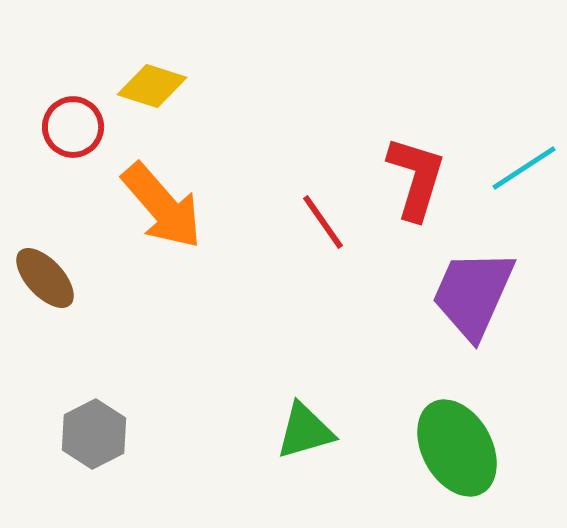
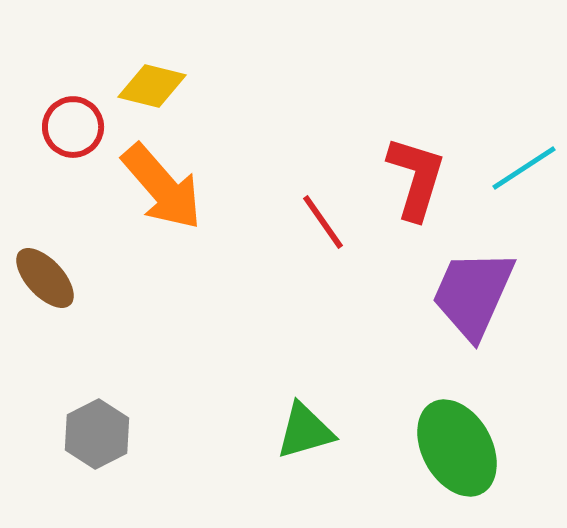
yellow diamond: rotated 4 degrees counterclockwise
orange arrow: moved 19 px up
gray hexagon: moved 3 px right
